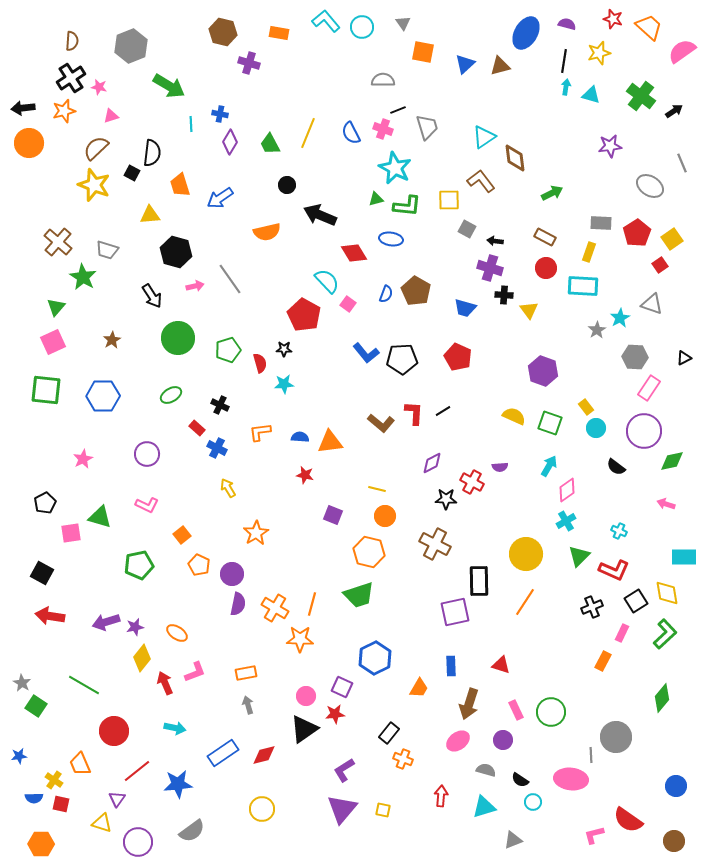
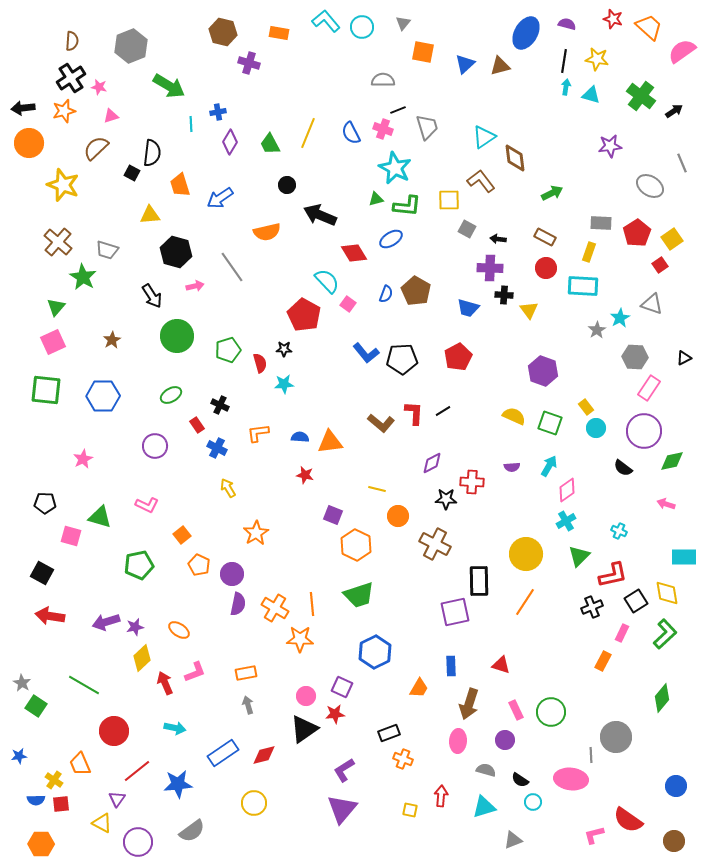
gray triangle at (403, 23): rotated 14 degrees clockwise
yellow star at (599, 53): moved 2 px left, 6 px down; rotated 25 degrees clockwise
blue cross at (220, 114): moved 2 px left, 2 px up; rotated 21 degrees counterclockwise
yellow star at (94, 185): moved 31 px left
blue ellipse at (391, 239): rotated 40 degrees counterclockwise
black arrow at (495, 241): moved 3 px right, 2 px up
purple cross at (490, 268): rotated 15 degrees counterclockwise
gray line at (230, 279): moved 2 px right, 12 px up
blue trapezoid at (465, 308): moved 3 px right
green circle at (178, 338): moved 1 px left, 2 px up
red pentagon at (458, 357): rotated 20 degrees clockwise
red rectangle at (197, 428): moved 3 px up; rotated 14 degrees clockwise
orange L-shape at (260, 432): moved 2 px left, 1 px down
purple circle at (147, 454): moved 8 px right, 8 px up
purple semicircle at (500, 467): moved 12 px right
black semicircle at (616, 467): moved 7 px right, 1 px down
red cross at (472, 482): rotated 25 degrees counterclockwise
black pentagon at (45, 503): rotated 30 degrees clockwise
orange circle at (385, 516): moved 13 px right
pink square at (71, 533): moved 3 px down; rotated 25 degrees clockwise
orange hexagon at (369, 552): moved 13 px left, 7 px up; rotated 12 degrees clockwise
red L-shape at (614, 570): moved 1 px left, 5 px down; rotated 36 degrees counterclockwise
orange line at (312, 604): rotated 20 degrees counterclockwise
orange ellipse at (177, 633): moved 2 px right, 3 px up
yellow diamond at (142, 658): rotated 8 degrees clockwise
blue hexagon at (375, 658): moved 6 px up
black rectangle at (389, 733): rotated 30 degrees clockwise
purple circle at (503, 740): moved 2 px right
pink ellipse at (458, 741): rotated 50 degrees counterclockwise
blue semicircle at (34, 798): moved 2 px right, 2 px down
red square at (61, 804): rotated 18 degrees counterclockwise
yellow circle at (262, 809): moved 8 px left, 6 px up
yellow square at (383, 810): moved 27 px right
yellow triangle at (102, 823): rotated 10 degrees clockwise
